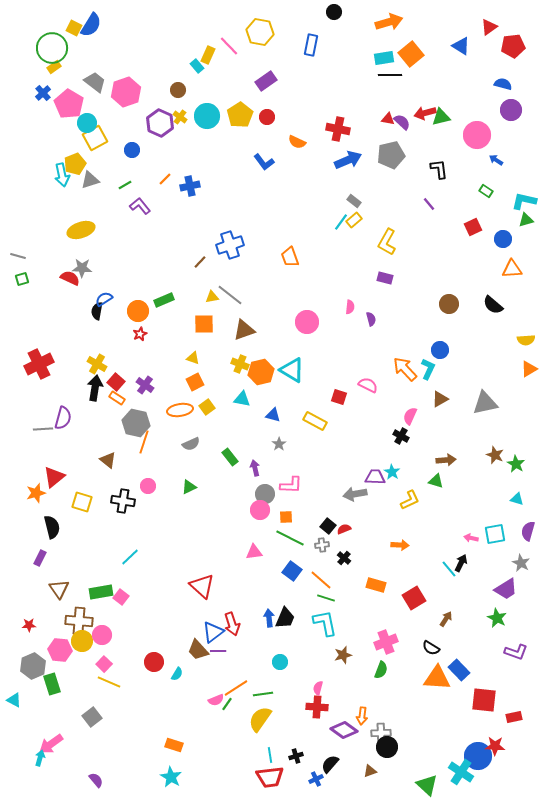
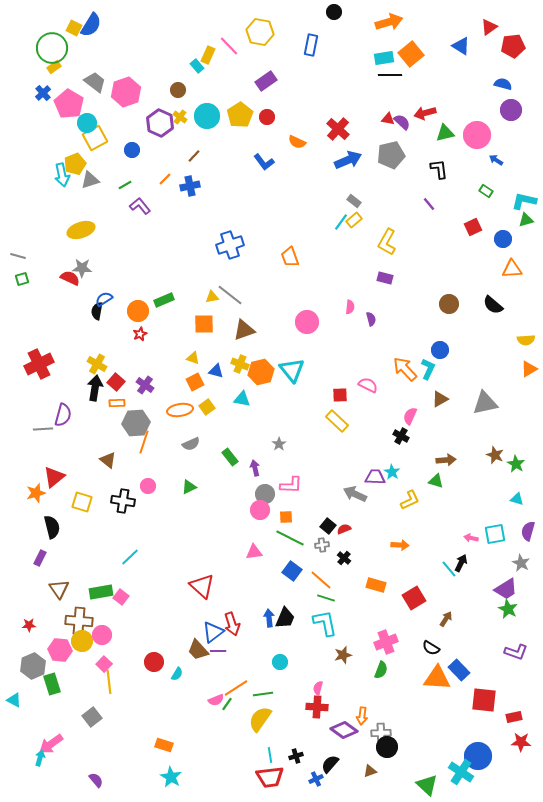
green triangle at (441, 117): moved 4 px right, 16 px down
red cross at (338, 129): rotated 30 degrees clockwise
brown line at (200, 262): moved 6 px left, 106 px up
cyan triangle at (292, 370): rotated 20 degrees clockwise
red square at (339, 397): moved 1 px right, 2 px up; rotated 21 degrees counterclockwise
orange rectangle at (117, 398): moved 5 px down; rotated 35 degrees counterclockwise
blue triangle at (273, 415): moved 57 px left, 44 px up
purple semicircle at (63, 418): moved 3 px up
yellow rectangle at (315, 421): moved 22 px right; rotated 15 degrees clockwise
gray hexagon at (136, 423): rotated 16 degrees counterclockwise
gray arrow at (355, 494): rotated 35 degrees clockwise
green star at (497, 618): moved 11 px right, 9 px up
yellow line at (109, 682): rotated 60 degrees clockwise
orange rectangle at (174, 745): moved 10 px left
red star at (495, 746): moved 26 px right, 4 px up
